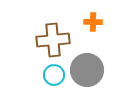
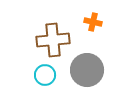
orange cross: rotated 12 degrees clockwise
cyan circle: moved 9 px left
